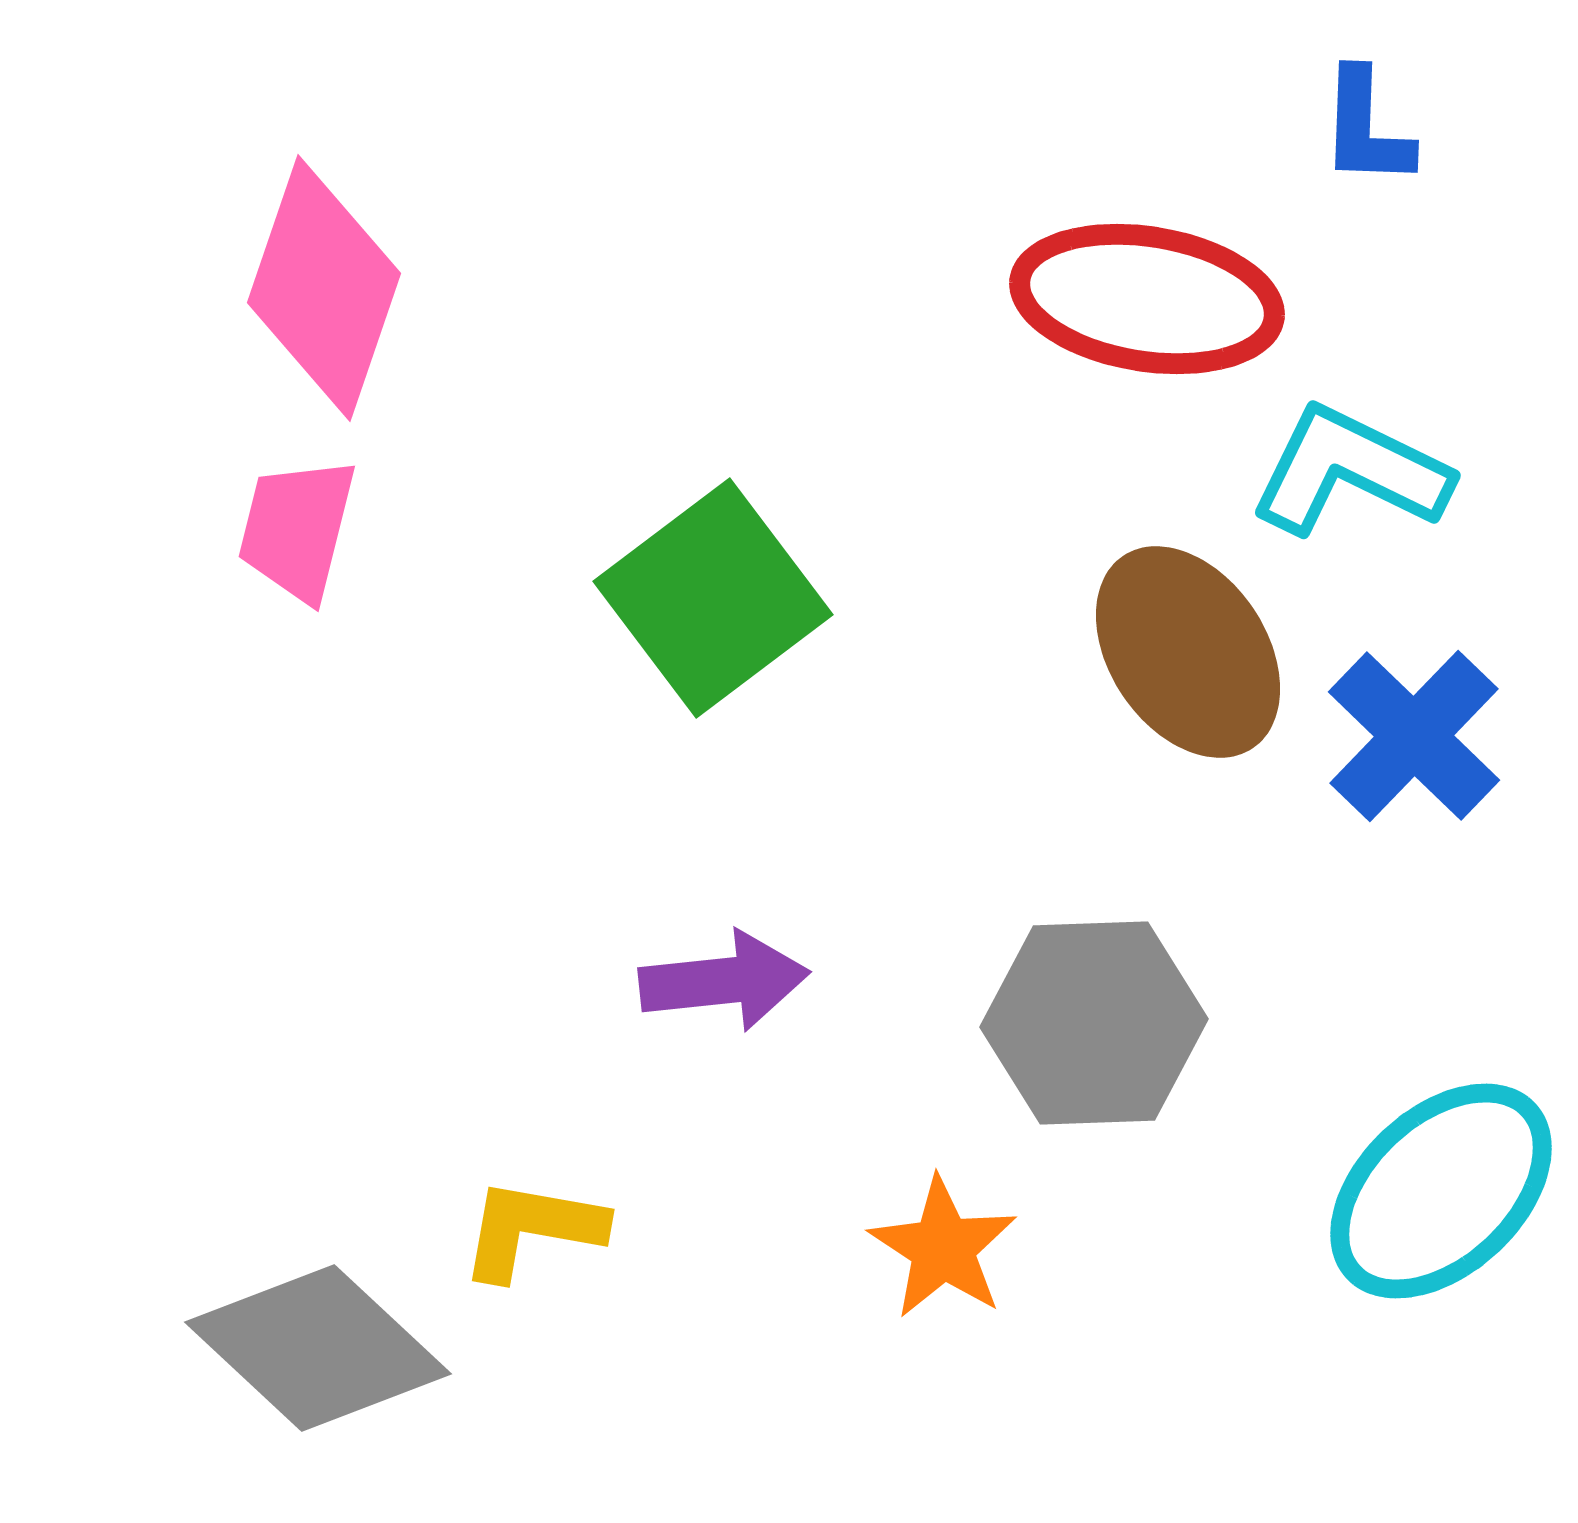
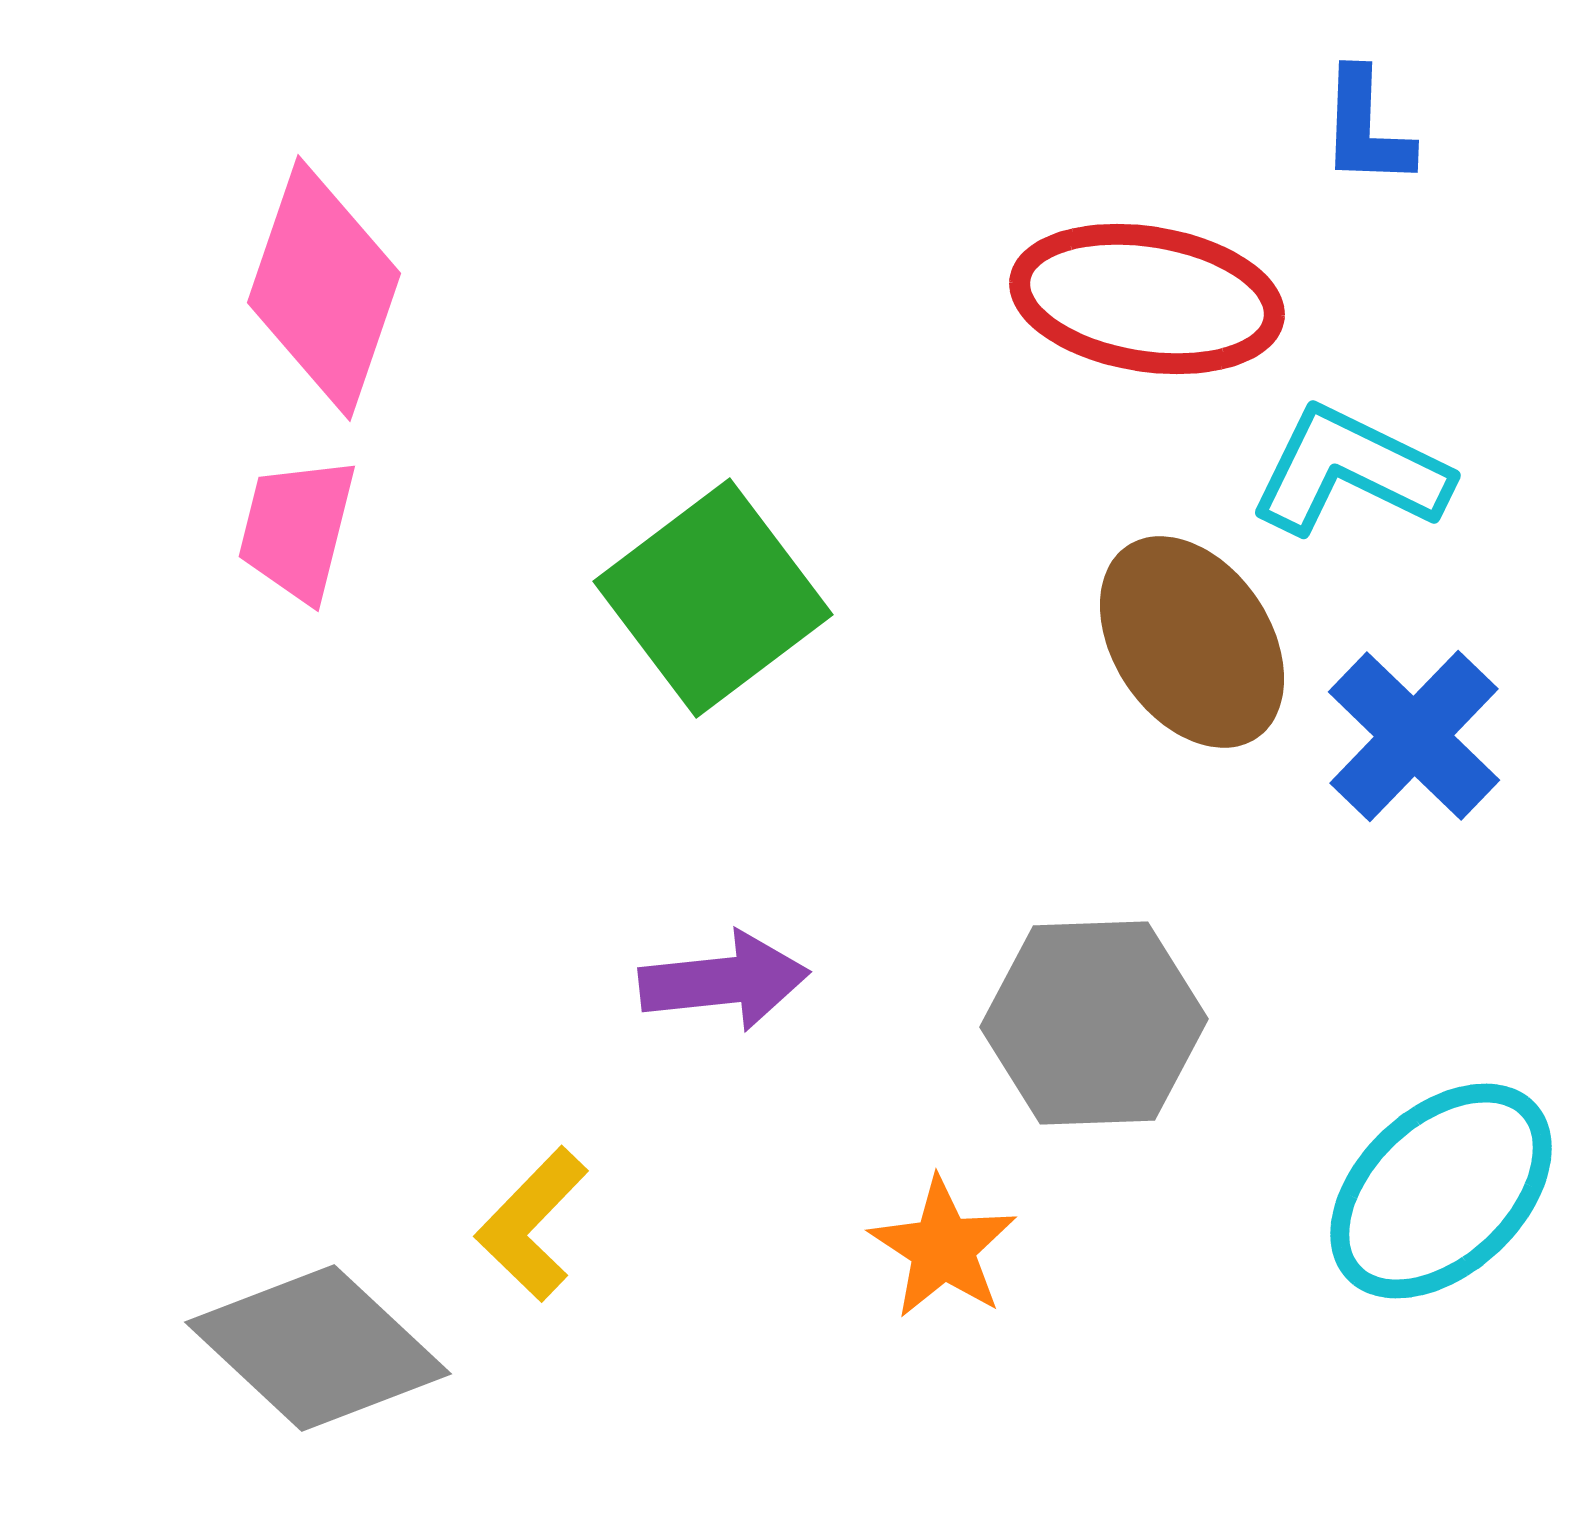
brown ellipse: moved 4 px right, 10 px up
yellow L-shape: moved 5 px up; rotated 56 degrees counterclockwise
